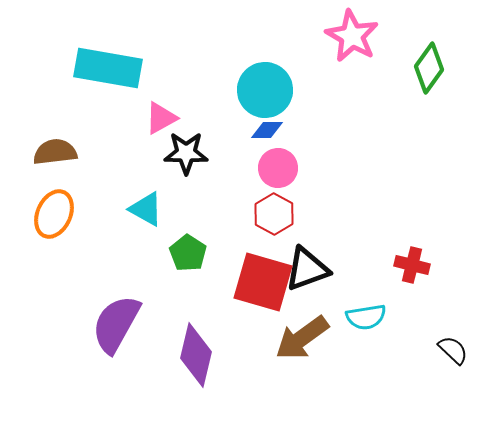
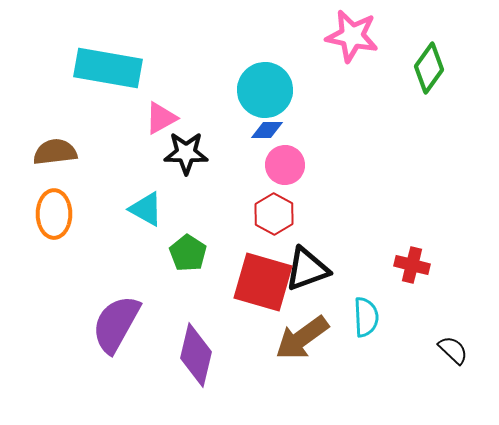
pink star: rotated 18 degrees counterclockwise
pink circle: moved 7 px right, 3 px up
orange ellipse: rotated 24 degrees counterclockwise
cyan semicircle: rotated 84 degrees counterclockwise
